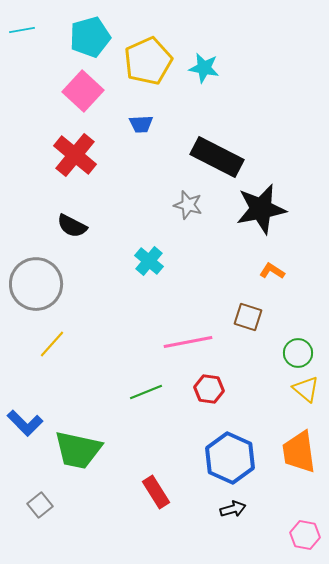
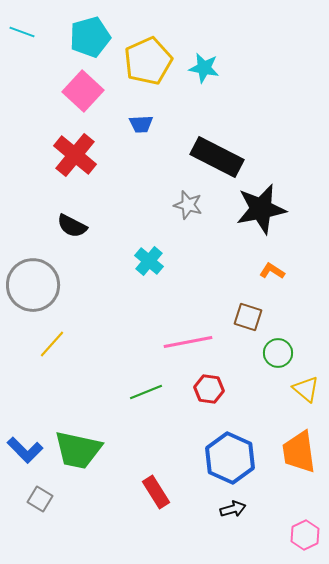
cyan line: moved 2 px down; rotated 30 degrees clockwise
gray circle: moved 3 px left, 1 px down
green circle: moved 20 px left
blue L-shape: moved 27 px down
gray square: moved 6 px up; rotated 20 degrees counterclockwise
pink hexagon: rotated 24 degrees clockwise
